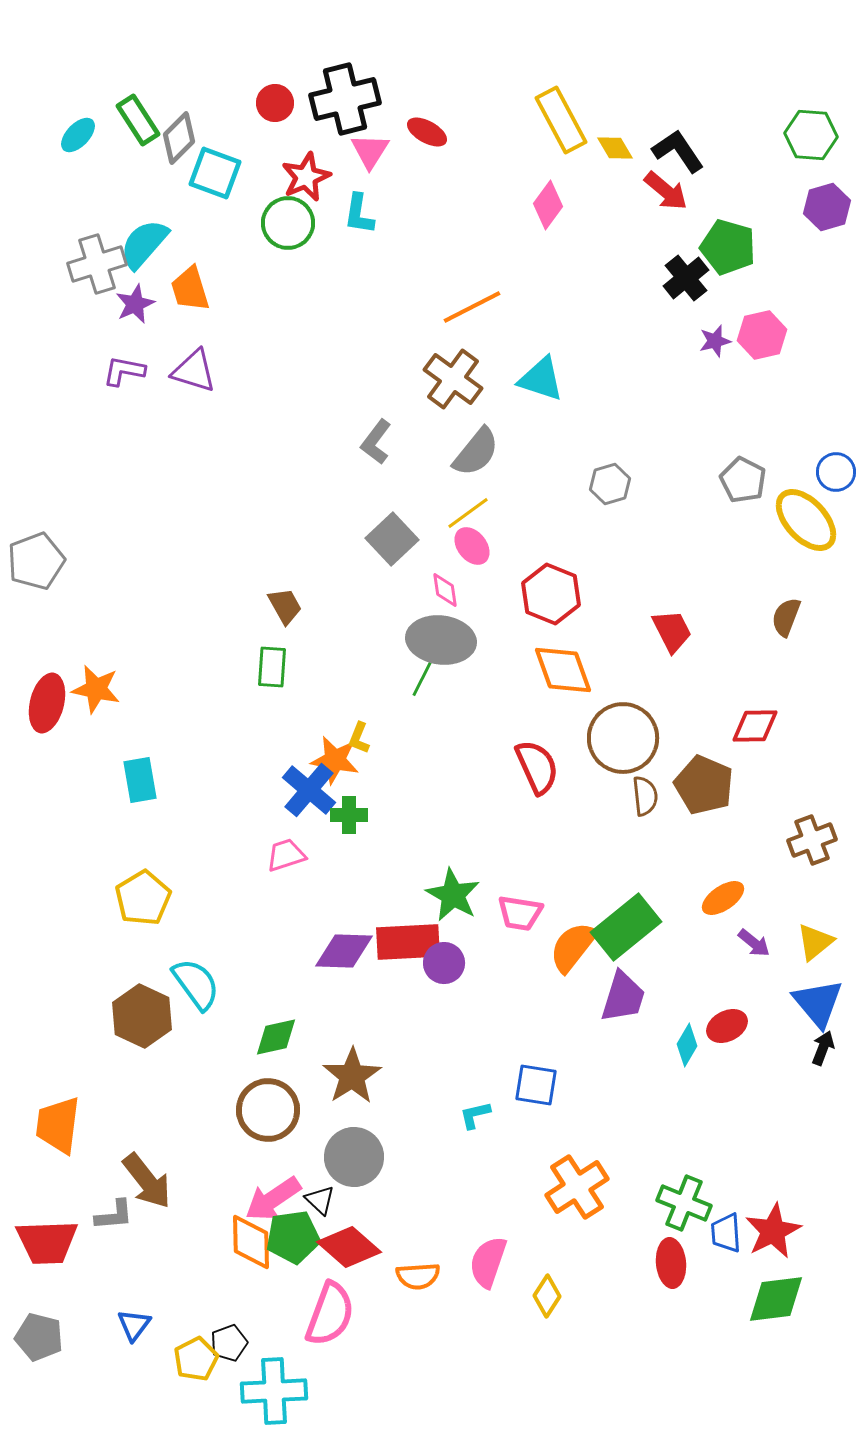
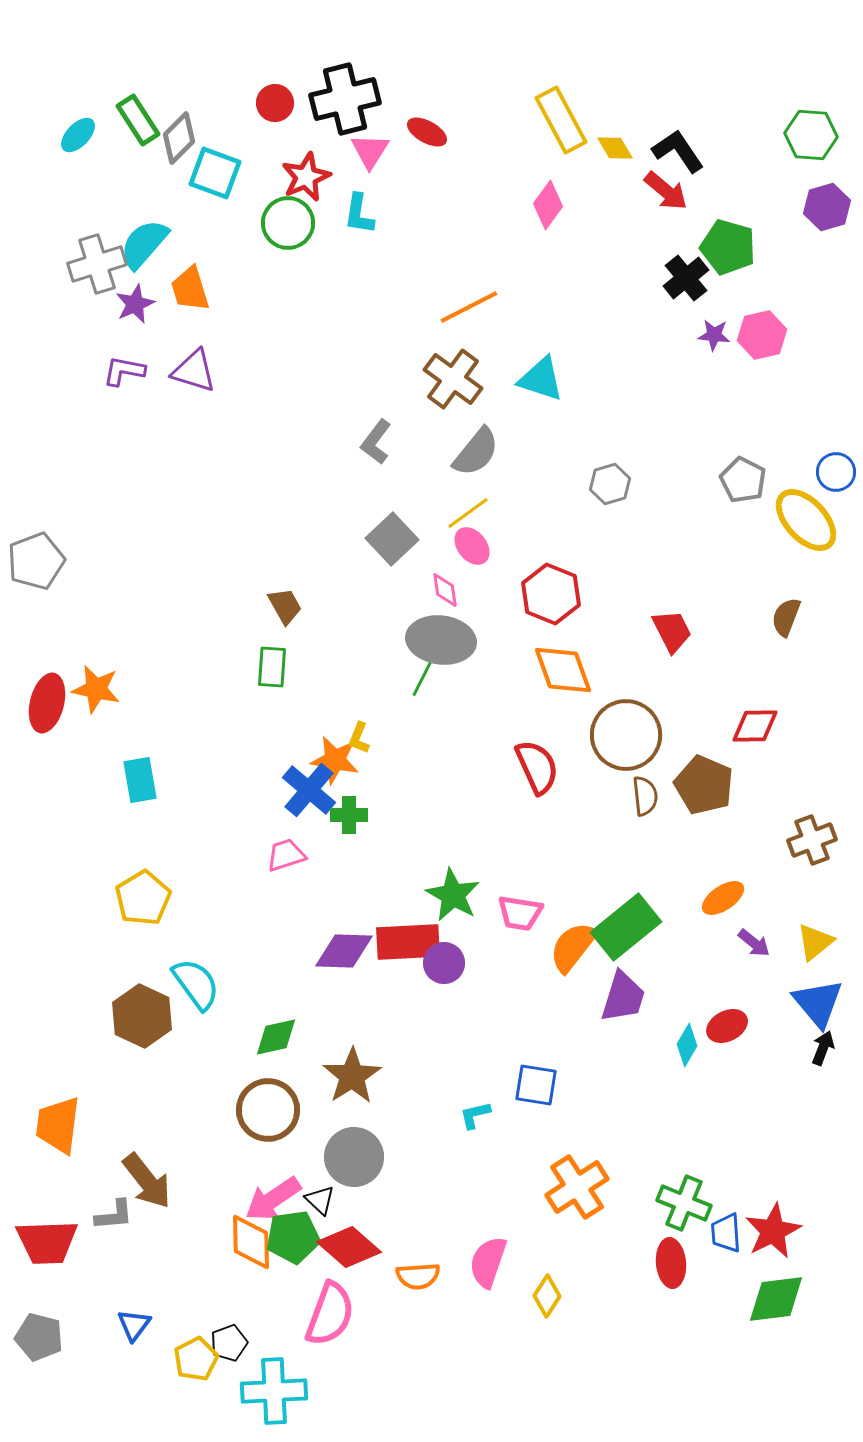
orange line at (472, 307): moved 3 px left
purple star at (715, 341): moved 1 px left, 6 px up; rotated 20 degrees clockwise
brown circle at (623, 738): moved 3 px right, 3 px up
